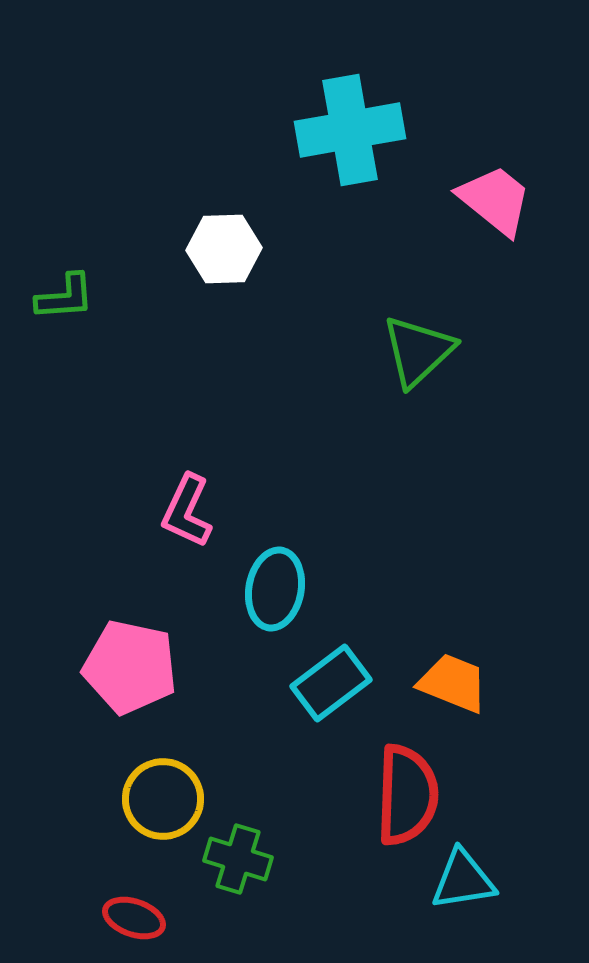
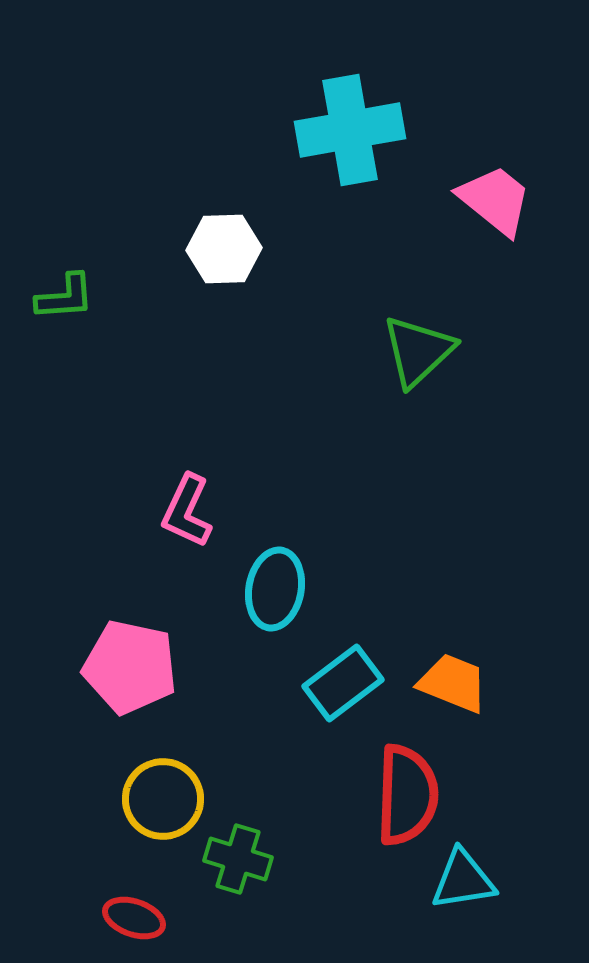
cyan rectangle: moved 12 px right
